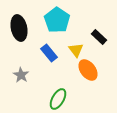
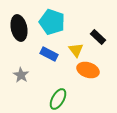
cyan pentagon: moved 5 px left, 2 px down; rotated 15 degrees counterclockwise
black rectangle: moved 1 px left
blue rectangle: moved 1 px down; rotated 24 degrees counterclockwise
orange ellipse: rotated 35 degrees counterclockwise
